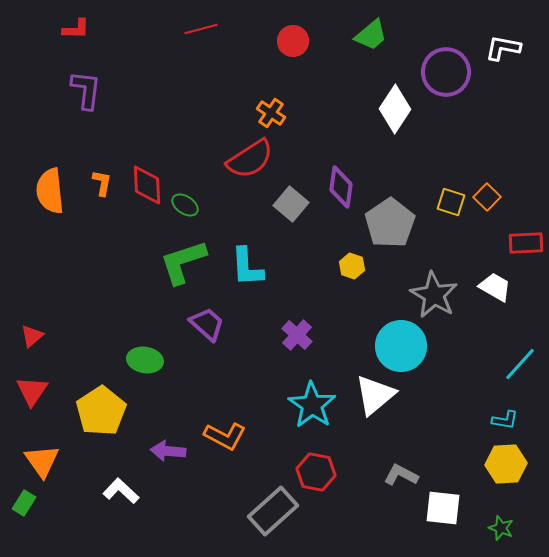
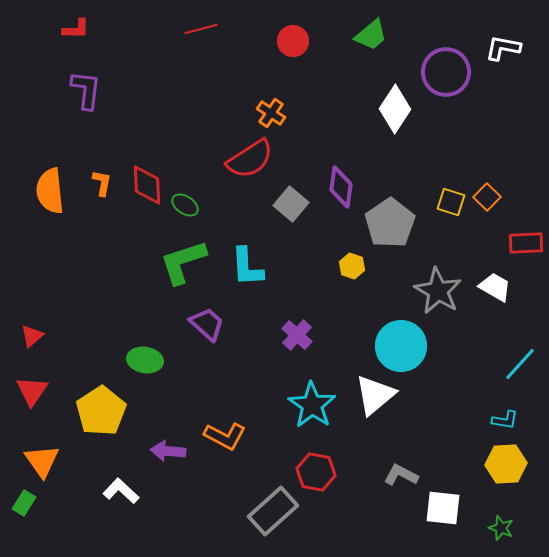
gray star at (434, 295): moved 4 px right, 4 px up
